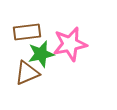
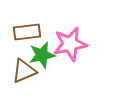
green star: moved 1 px right, 1 px down
brown triangle: moved 3 px left, 2 px up
